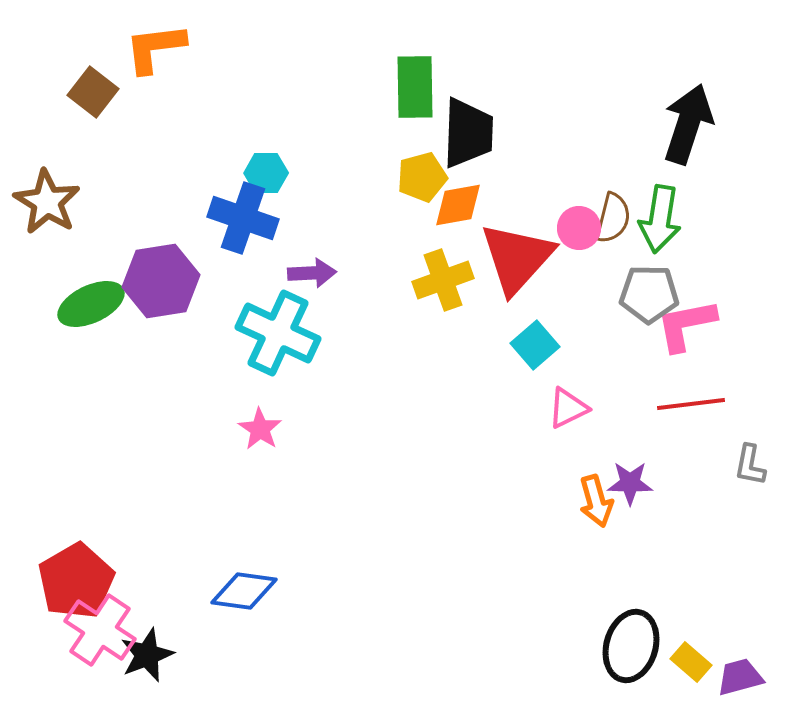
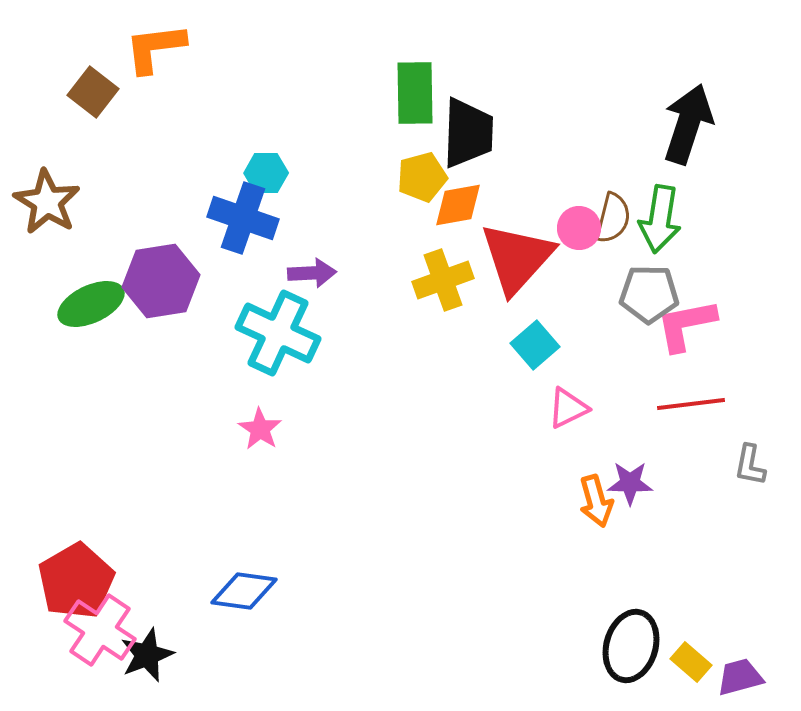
green rectangle: moved 6 px down
